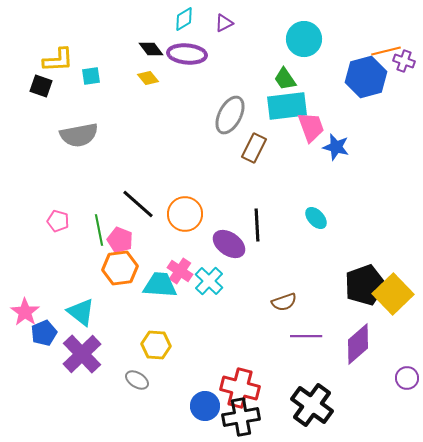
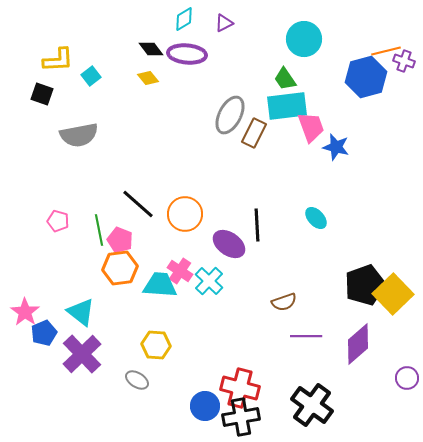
cyan square at (91, 76): rotated 30 degrees counterclockwise
black square at (41, 86): moved 1 px right, 8 px down
brown rectangle at (254, 148): moved 15 px up
